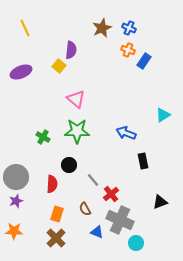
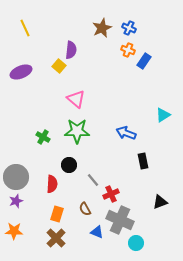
red cross: rotated 14 degrees clockwise
